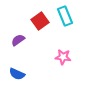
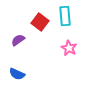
cyan rectangle: rotated 18 degrees clockwise
red square: moved 1 px down; rotated 18 degrees counterclockwise
pink star: moved 6 px right, 9 px up; rotated 21 degrees clockwise
